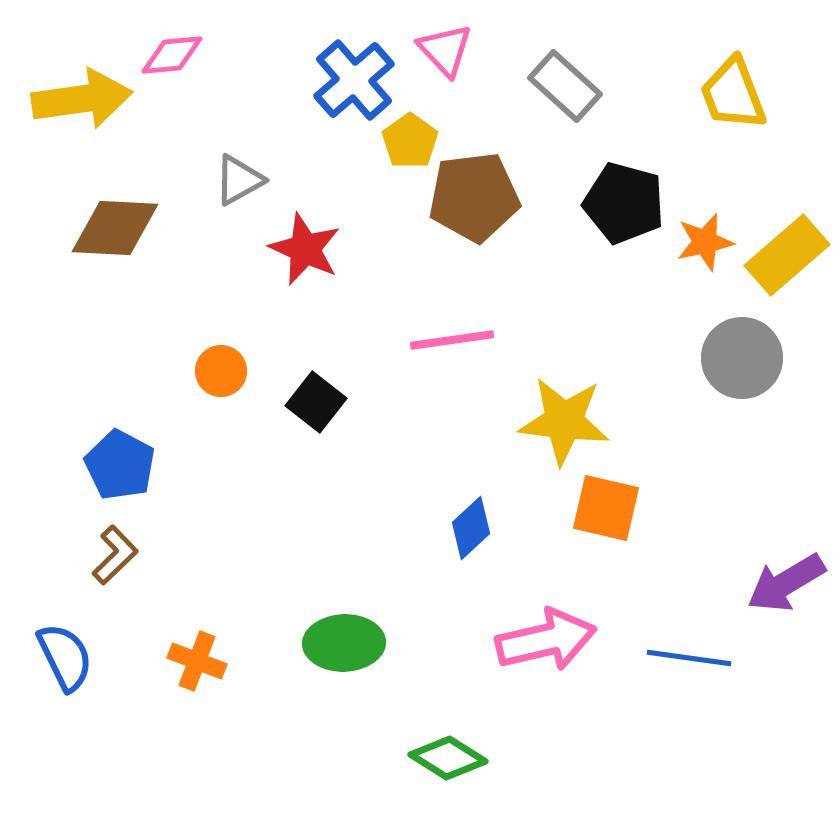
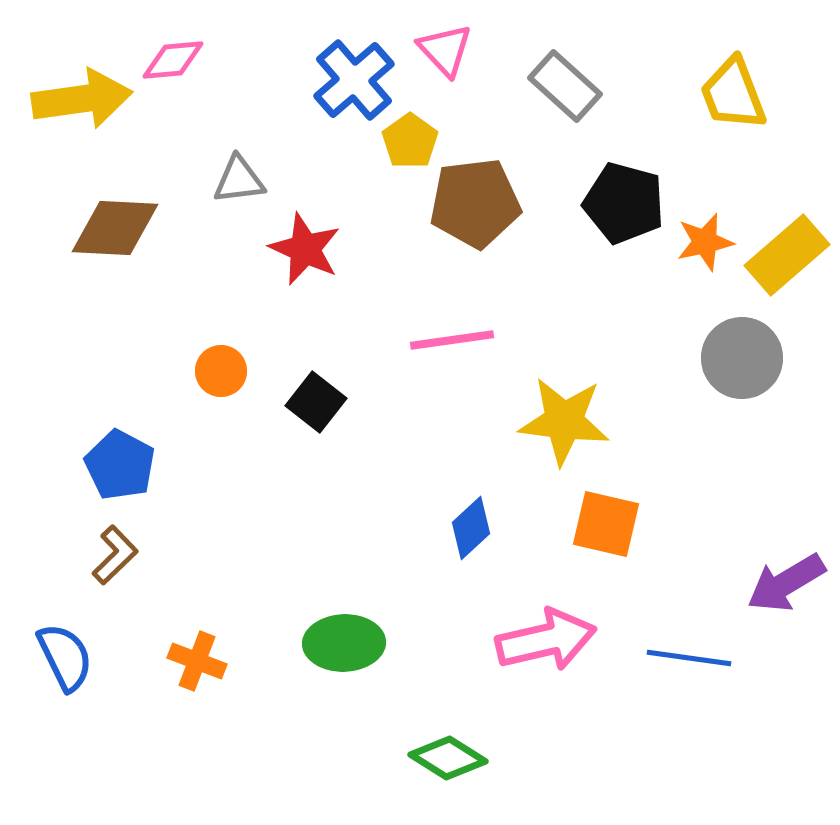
pink diamond: moved 1 px right, 5 px down
gray triangle: rotated 22 degrees clockwise
brown pentagon: moved 1 px right, 6 px down
orange square: moved 16 px down
